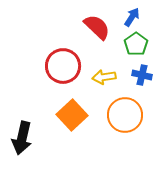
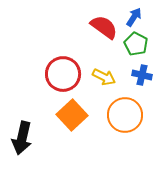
blue arrow: moved 2 px right
red semicircle: moved 7 px right; rotated 8 degrees counterclockwise
green pentagon: rotated 10 degrees counterclockwise
red circle: moved 8 px down
yellow arrow: rotated 145 degrees counterclockwise
